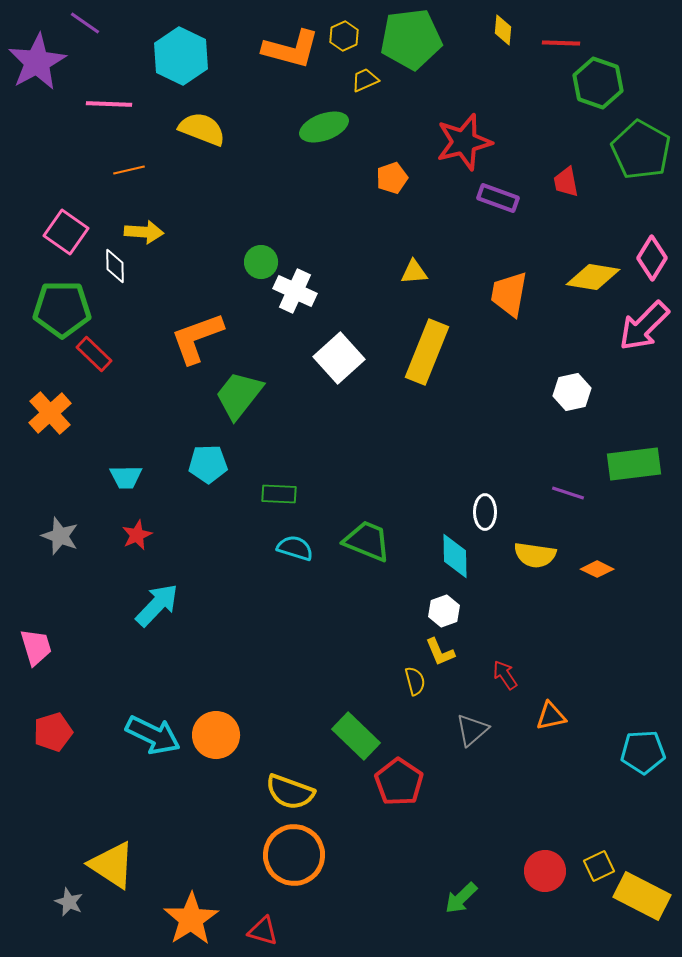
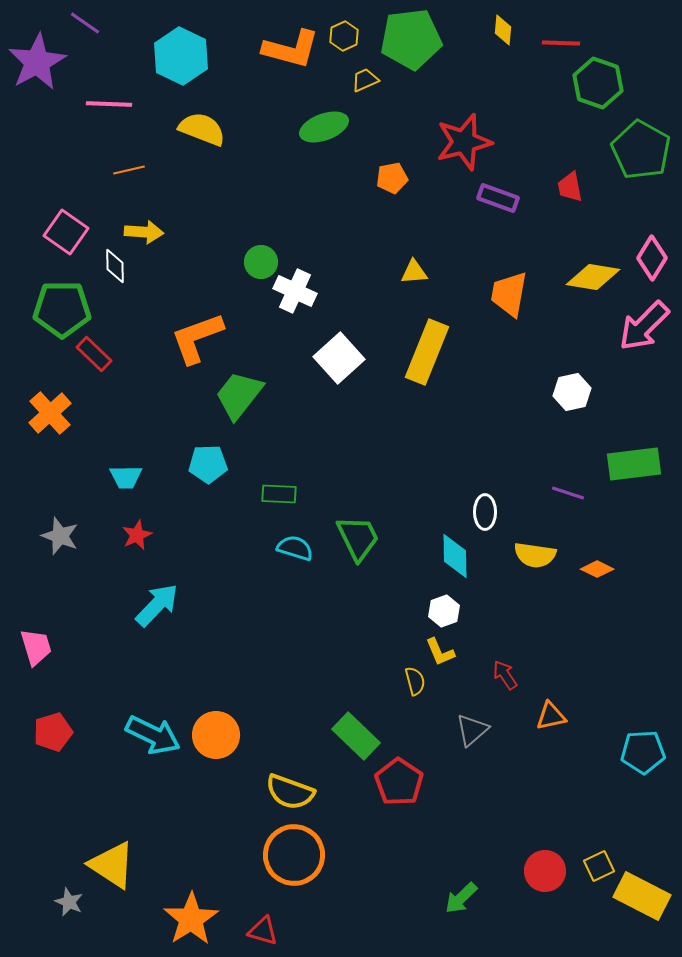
orange pentagon at (392, 178): rotated 8 degrees clockwise
red trapezoid at (566, 182): moved 4 px right, 5 px down
green trapezoid at (367, 541): moved 9 px left, 3 px up; rotated 42 degrees clockwise
